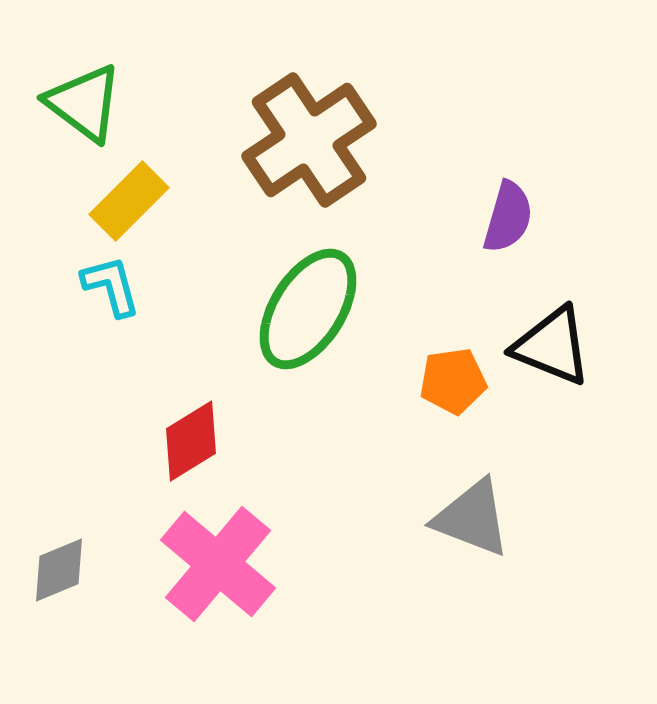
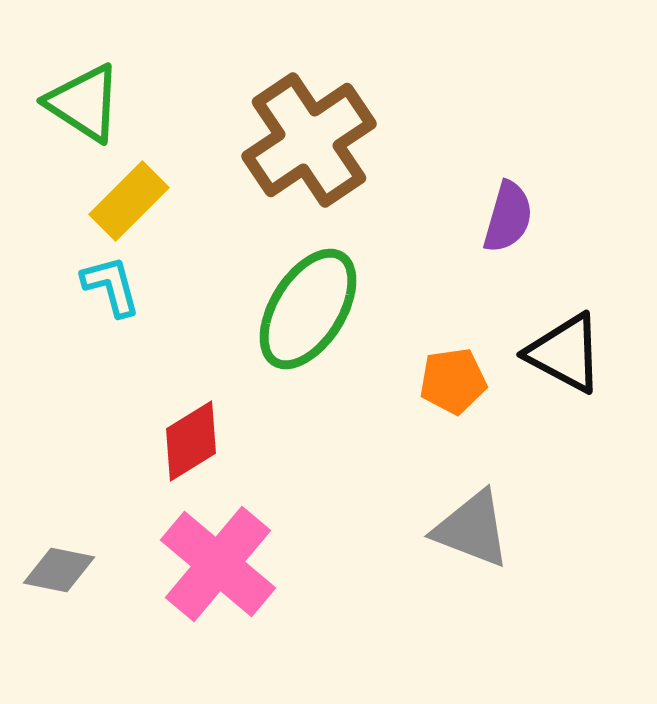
green triangle: rotated 4 degrees counterclockwise
black triangle: moved 13 px right, 7 px down; rotated 6 degrees clockwise
gray triangle: moved 11 px down
gray diamond: rotated 34 degrees clockwise
